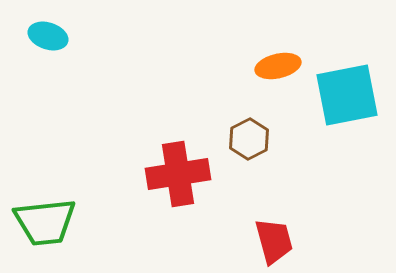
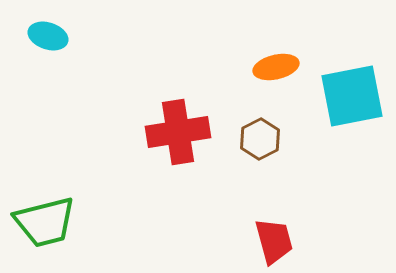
orange ellipse: moved 2 px left, 1 px down
cyan square: moved 5 px right, 1 px down
brown hexagon: moved 11 px right
red cross: moved 42 px up
green trapezoid: rotated 8 degrees counterclockwise
